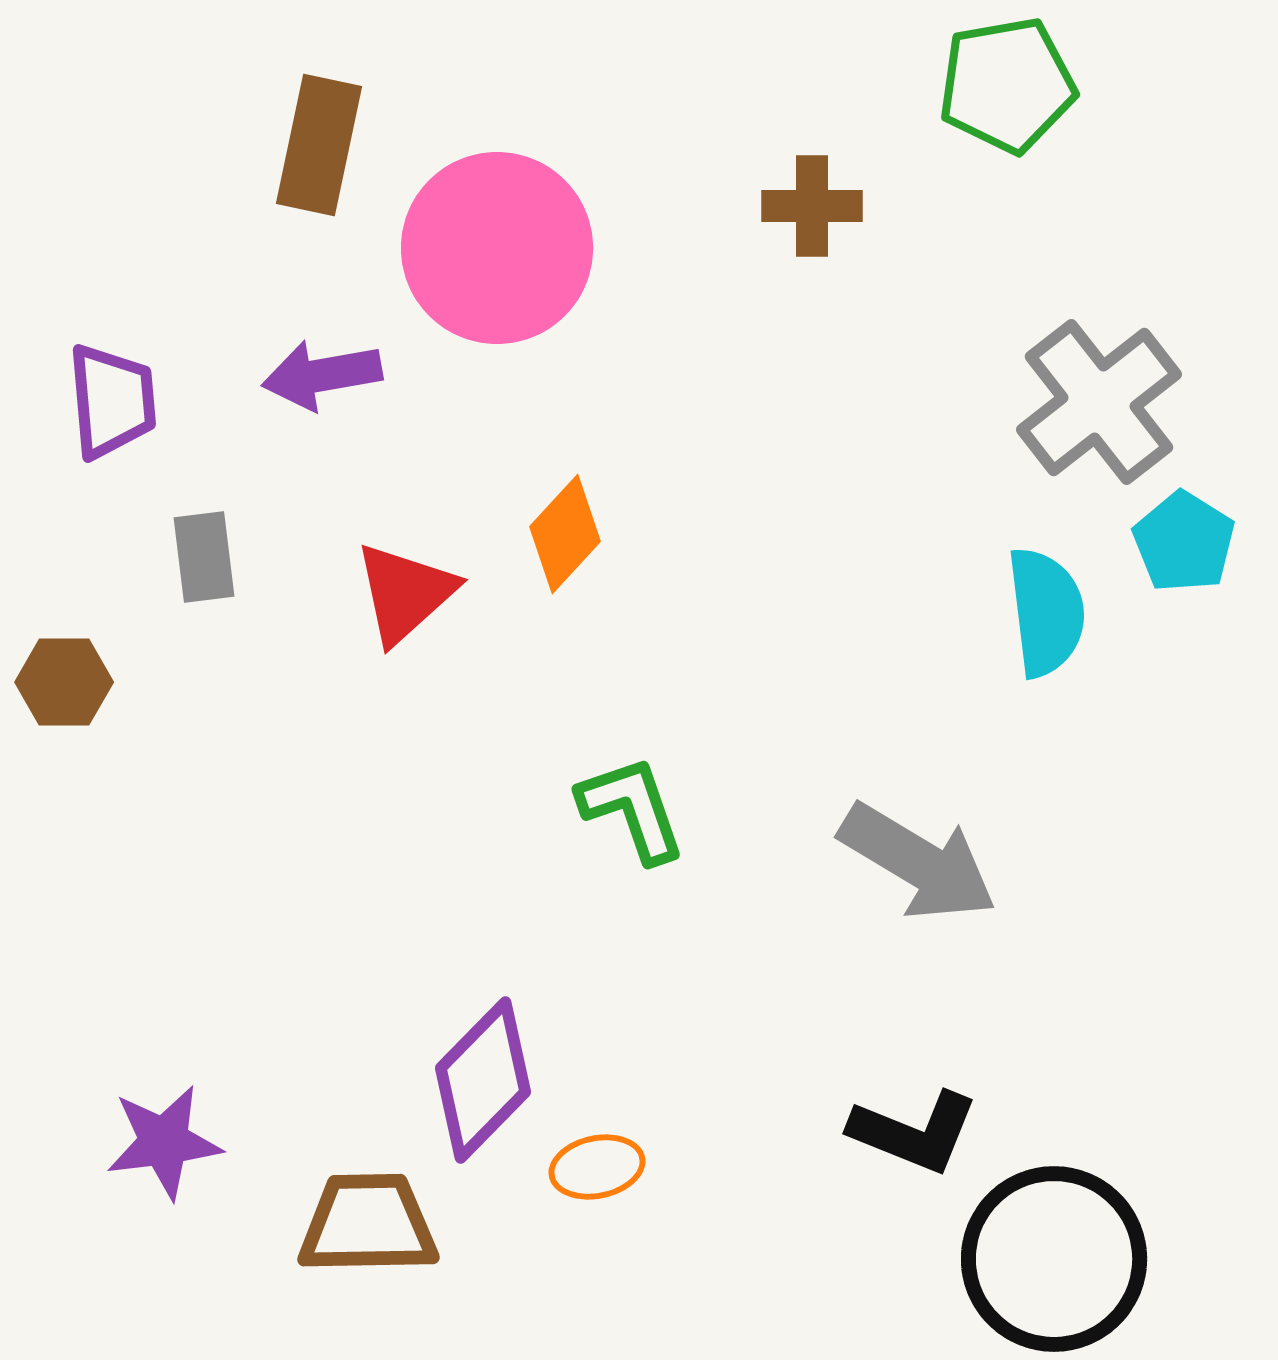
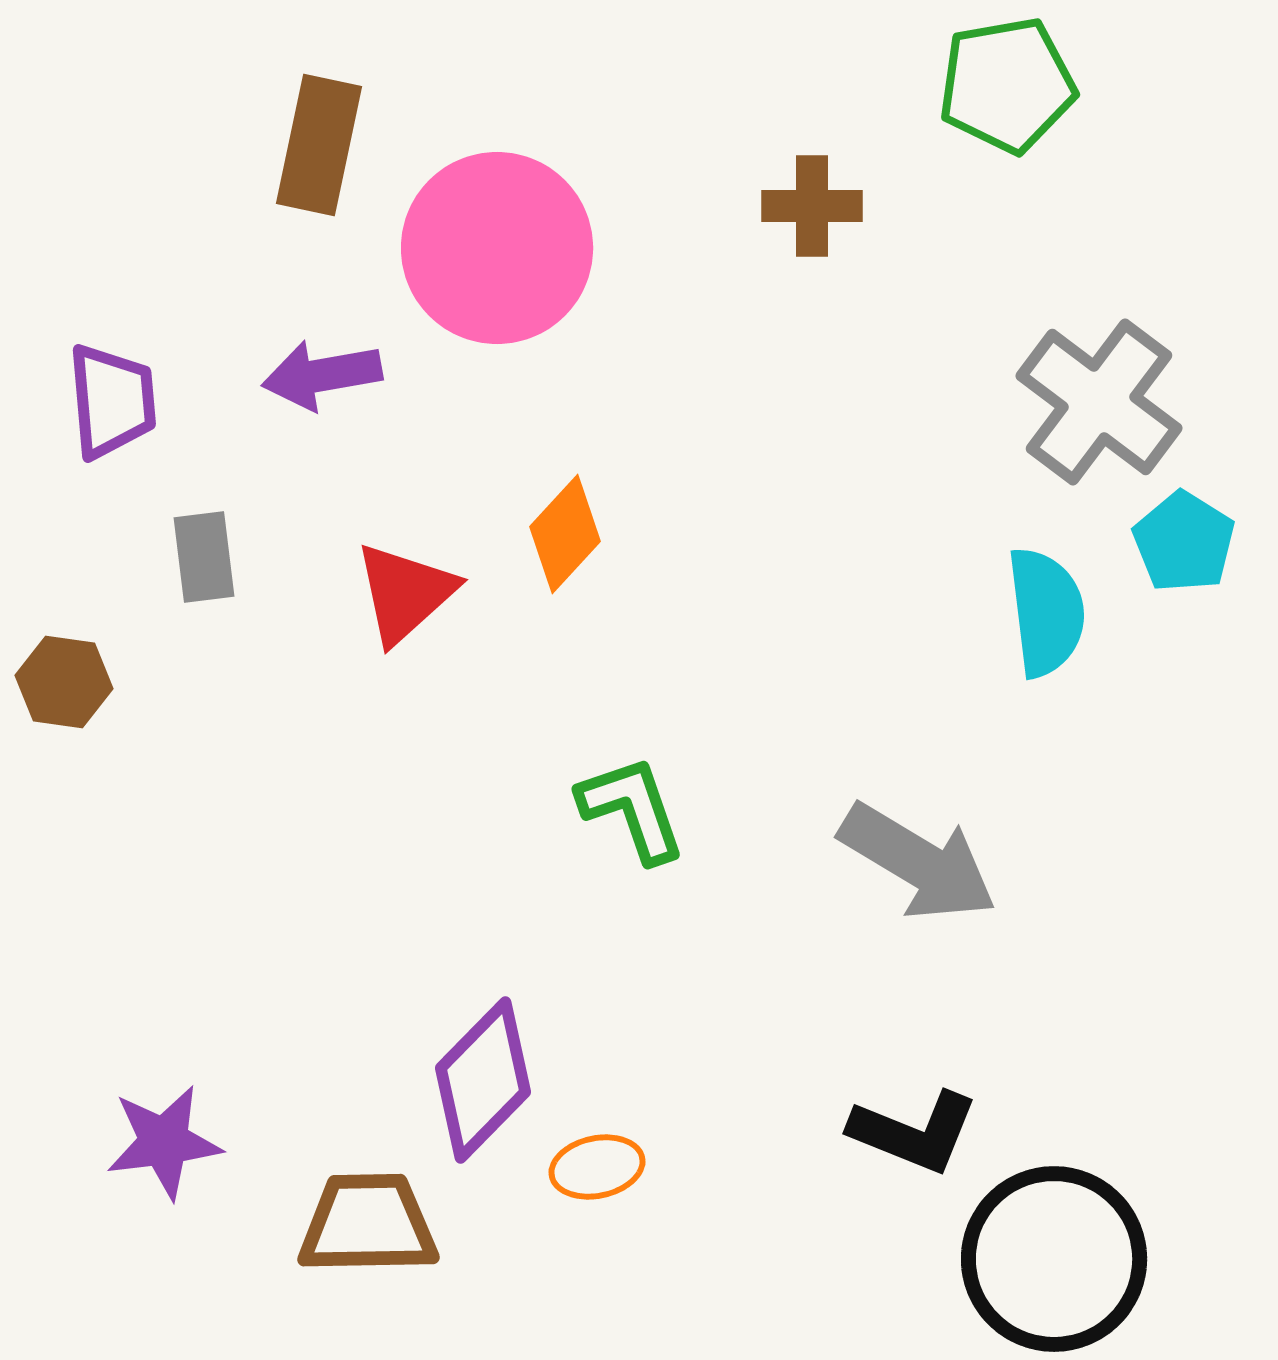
gray cross: rotated 15 degrees counterclockwise
brown hexagon: rotated 8 degrees clockwise
